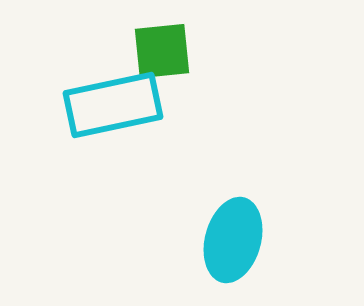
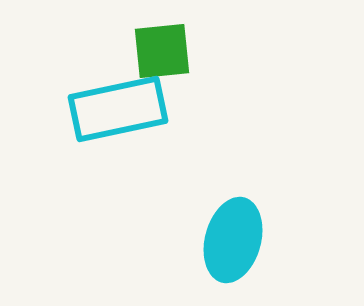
cyan rectangle: moved 5 px right, 4 px down
